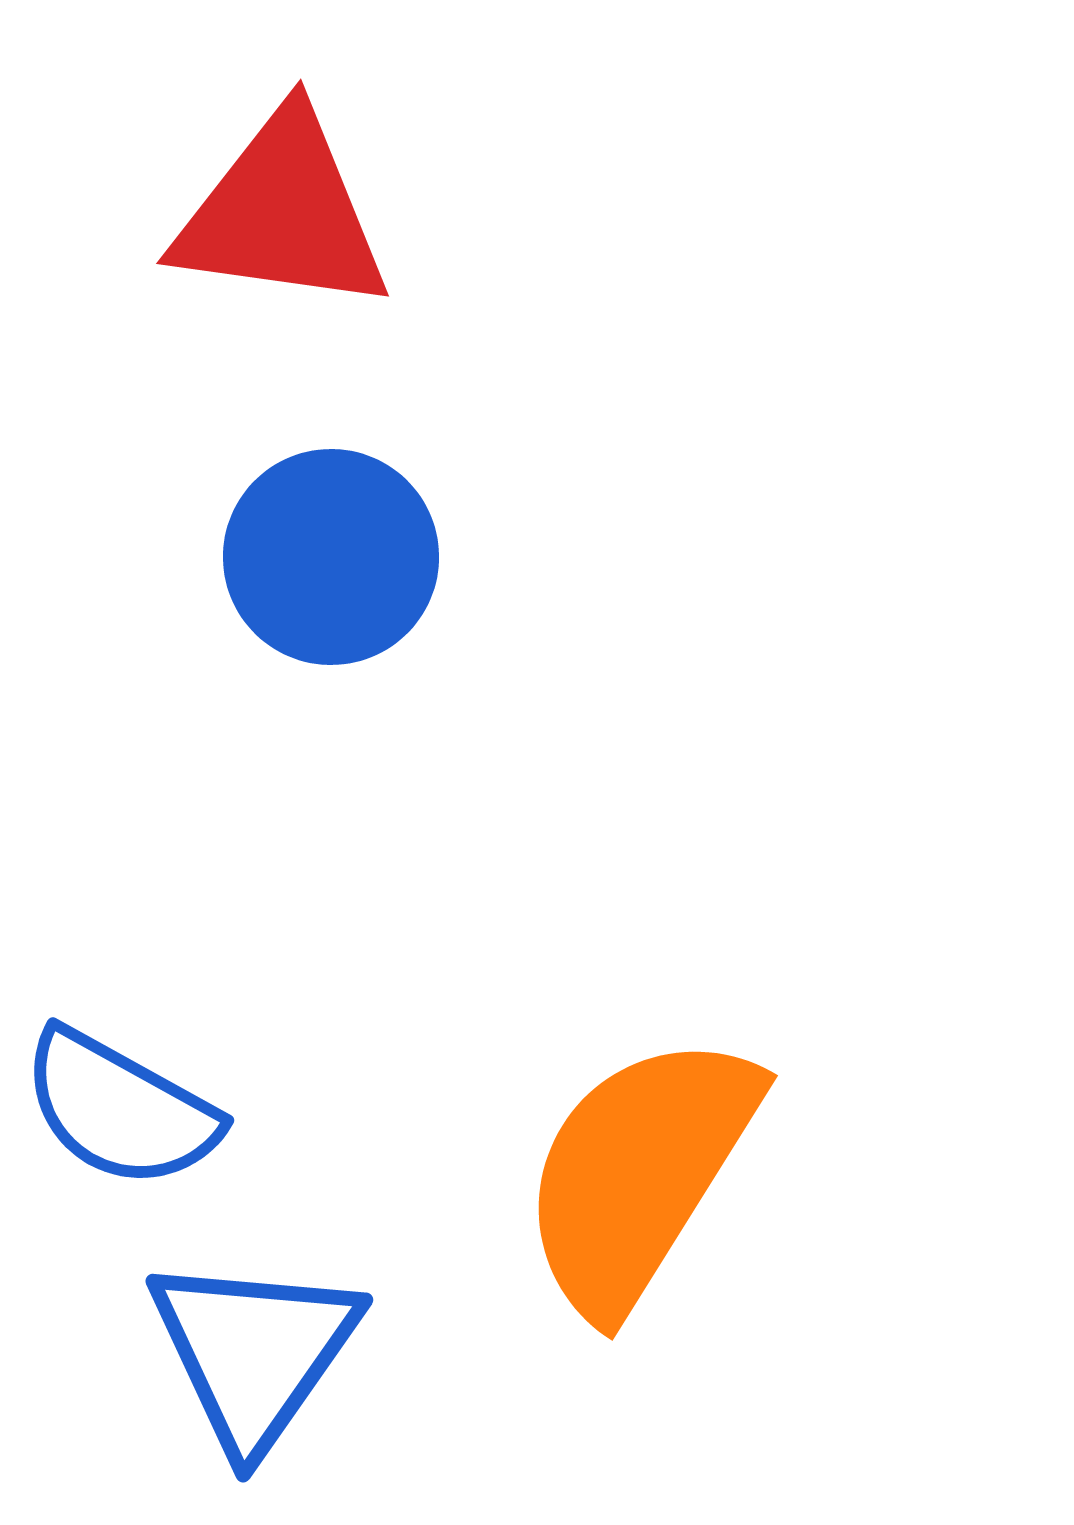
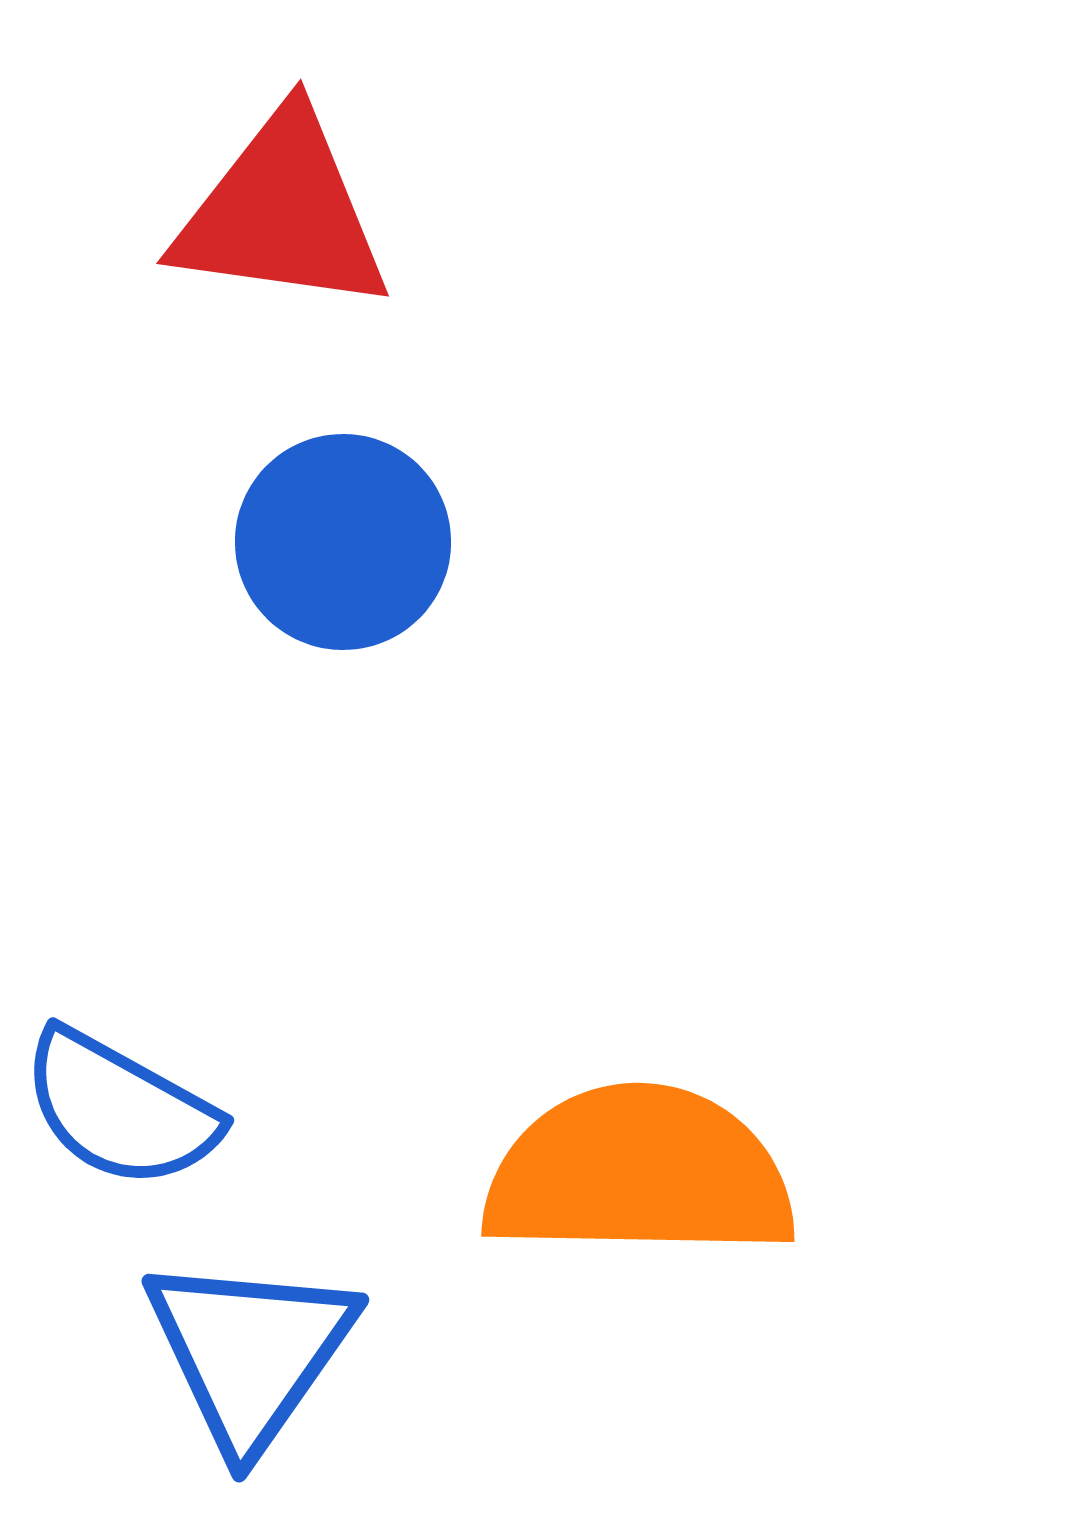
blue circle: moved 12 px right, 15 px up
orange semicircle: rotated 59 degrees clockwise
blue triangle: moved 4 px left
